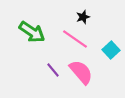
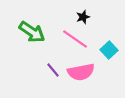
cyan square: moved 2 px left
pink semicircle: rotated 120 degrees clockwise
